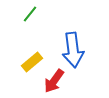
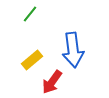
yellow rectangle: moved 2 px up
red arrow: moved 2 px left, 1 px down
